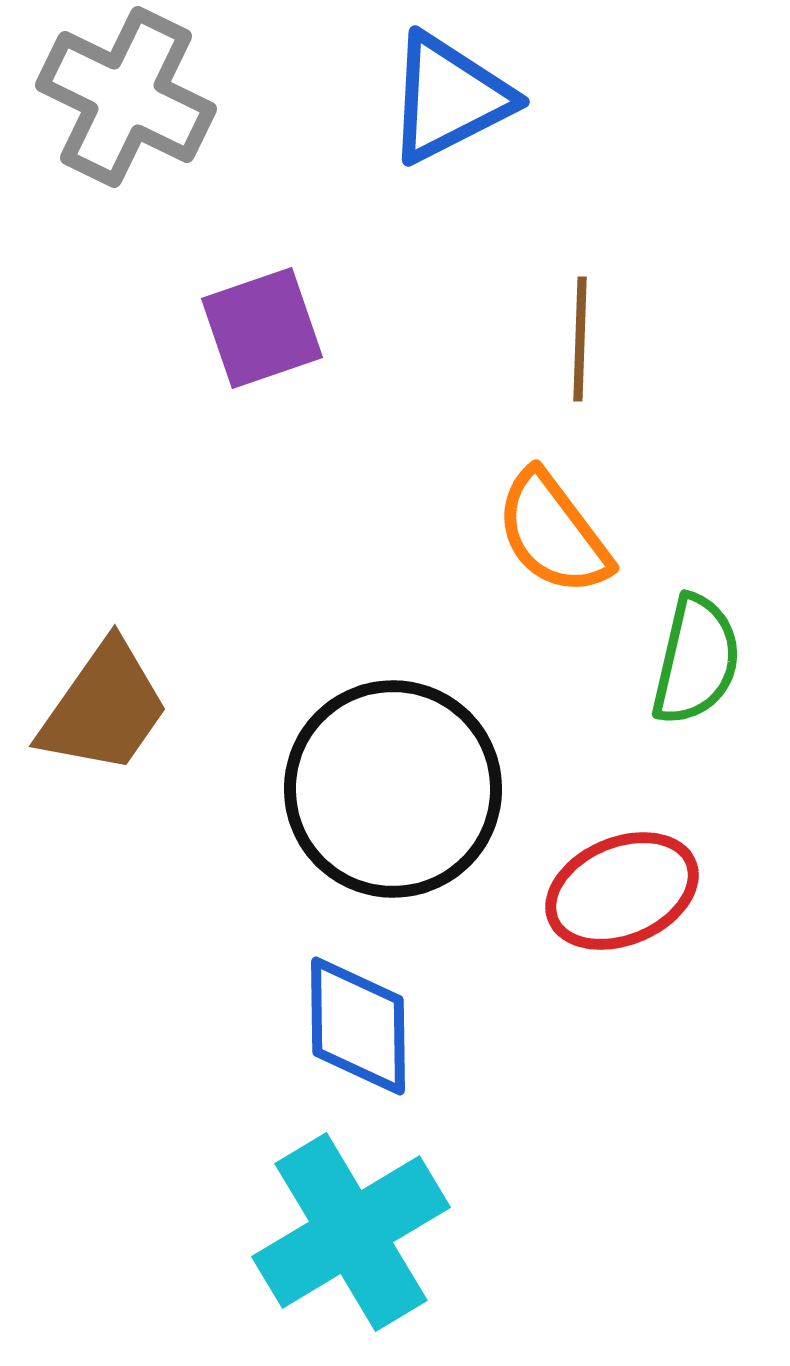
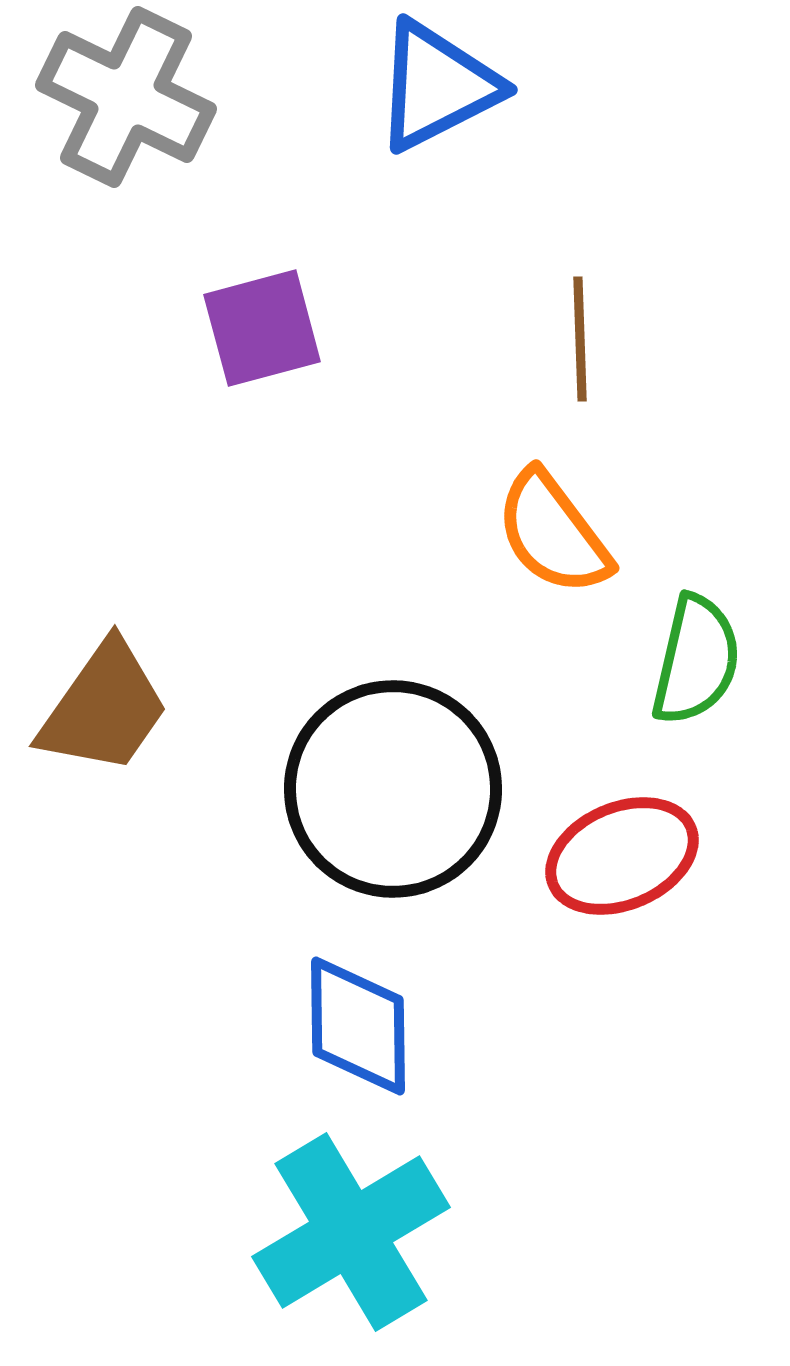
blue triangle: moved 12 px left, 12 px up
purple square: rotated 4 degrees clockwise
brown line: rotated 4 degrees counterclockwise
red ellipse: moved 35 px up
